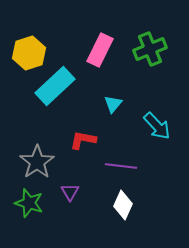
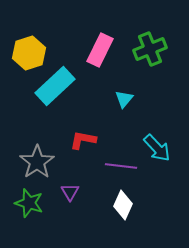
cyan triangle: moved 11 px right, 5 px up
cyan arrow: moved 22 px down
